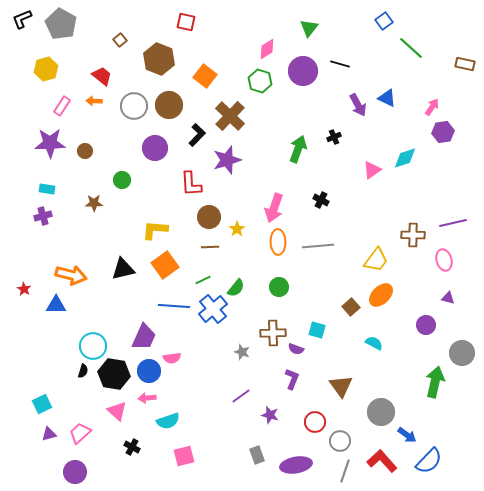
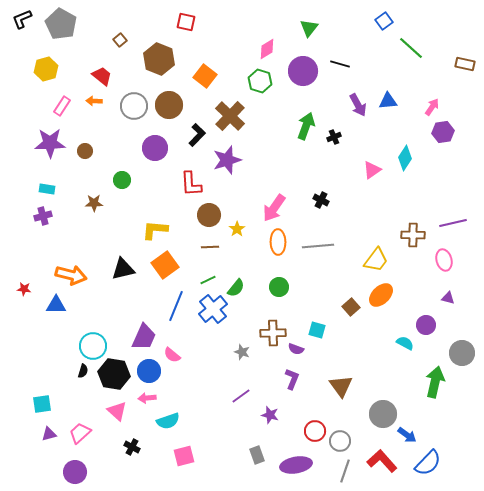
blue triangle at (387, 98): moved 1 px right, 3 px down; rotated 30 degrees counterclockwise
green arrow at (298, 149): moved 8 px right, 23 px up
cyan diamond at (405, 158): rotated 40 degrees counterclockwise
pink arrow at (274, 208): rotated 16 degrees clockwise
brown circle at (209, 217): moved 2 px up
green line at (203, 280): moved 5 px right
red star at (24, 289): rotated 24 degrees counterclockwise
blue line at (174, 306): moved 2 px right; rotated 72 degrees counterclockwise
cyan semicircle at (374, 343): moved 31 px right
pink semicircle at (172, 358): moved 3 px up; rotated 48 degrees clockwise
cyan square at (42, 404): rotated 18 degrees clockwise
gray circle at (381, 412): moved 2 px right, 2 px down
red circle at (315, 422): moved 9 px down
blue semicircle at (429, 461): moved 1 px left, 2 px down
